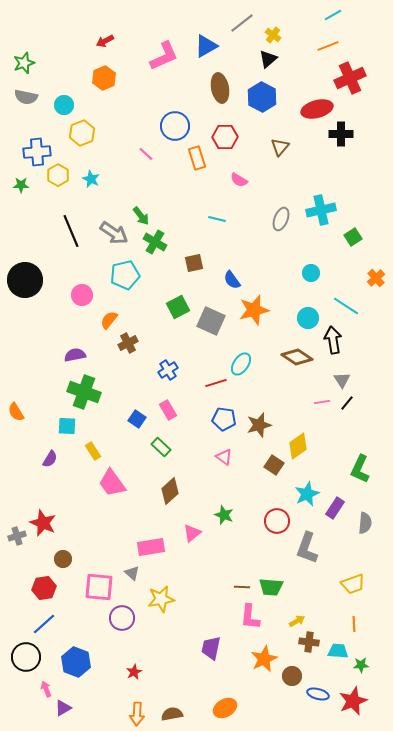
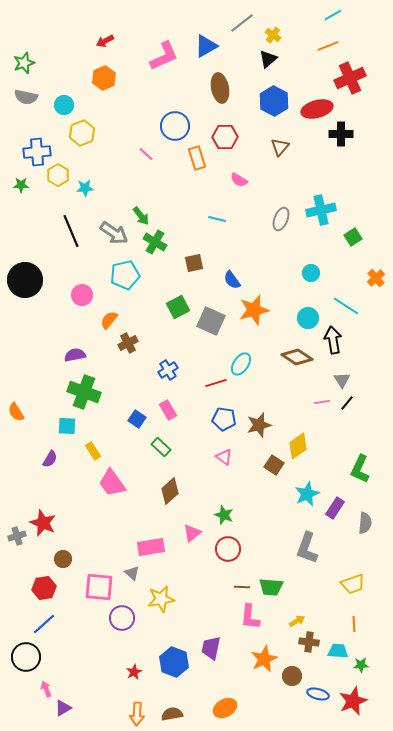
blue hexagon at (262, 97): moved 12 px right, 4 px down
cyan star at (91, 179): moved 6 px left, 9 px down; rotated 30 degrees counterclockwise
red circle at (277, 521): moved 49 px left, 28 px down
blue hexagon at (76, 662): moved 98 px right
